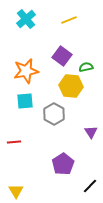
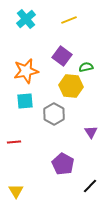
purple pentagon: rotated 10 degrees counterclockwise
